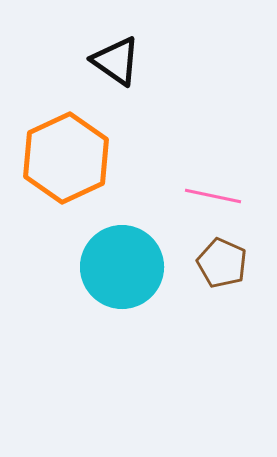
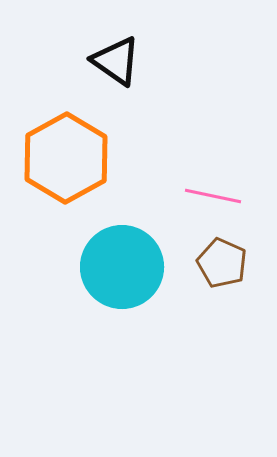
orange hexagon: rotated 4 degrees counterclockwise
